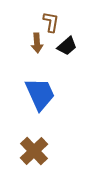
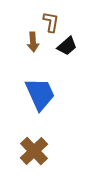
brown arrow: moved 4 px left, 1 px up
